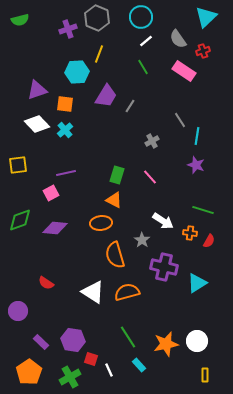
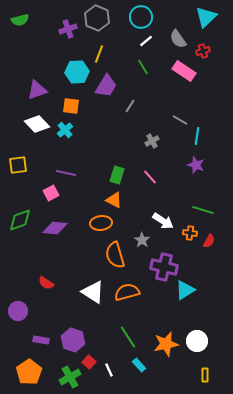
purple trapezoid at (106, 96): moved 10 px up
orange square at (65, 104): moved 6 px right, 2 px down
gray line at (180, 120): rotated 28 degrees counterclockwise
purple line at (66, 173): rotated 24 degrees clockwise
cyan triangle at (197, 283): moved 12 px left, 7 px down
purple hexagon at (73, 340): rotated 10 degrees clockwise
purple rectangle at (41, 342): moved 2 px up; rotated 35 degrees counterclockwise
red square at (91, 359): moved 2 px left, 3 px down; rotated 24 degrees clockwise
